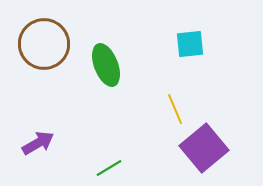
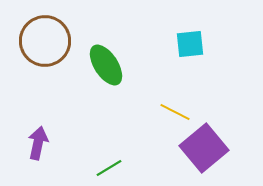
brown circle: moved 1 px right, 3 px up
green ellipse: rotated 12 degrees counterclockwise
yellow line: moved 3 px down; rotated 40 degrees counterclockwise
purple arrow: rotated 48 degrees counterclockwise
